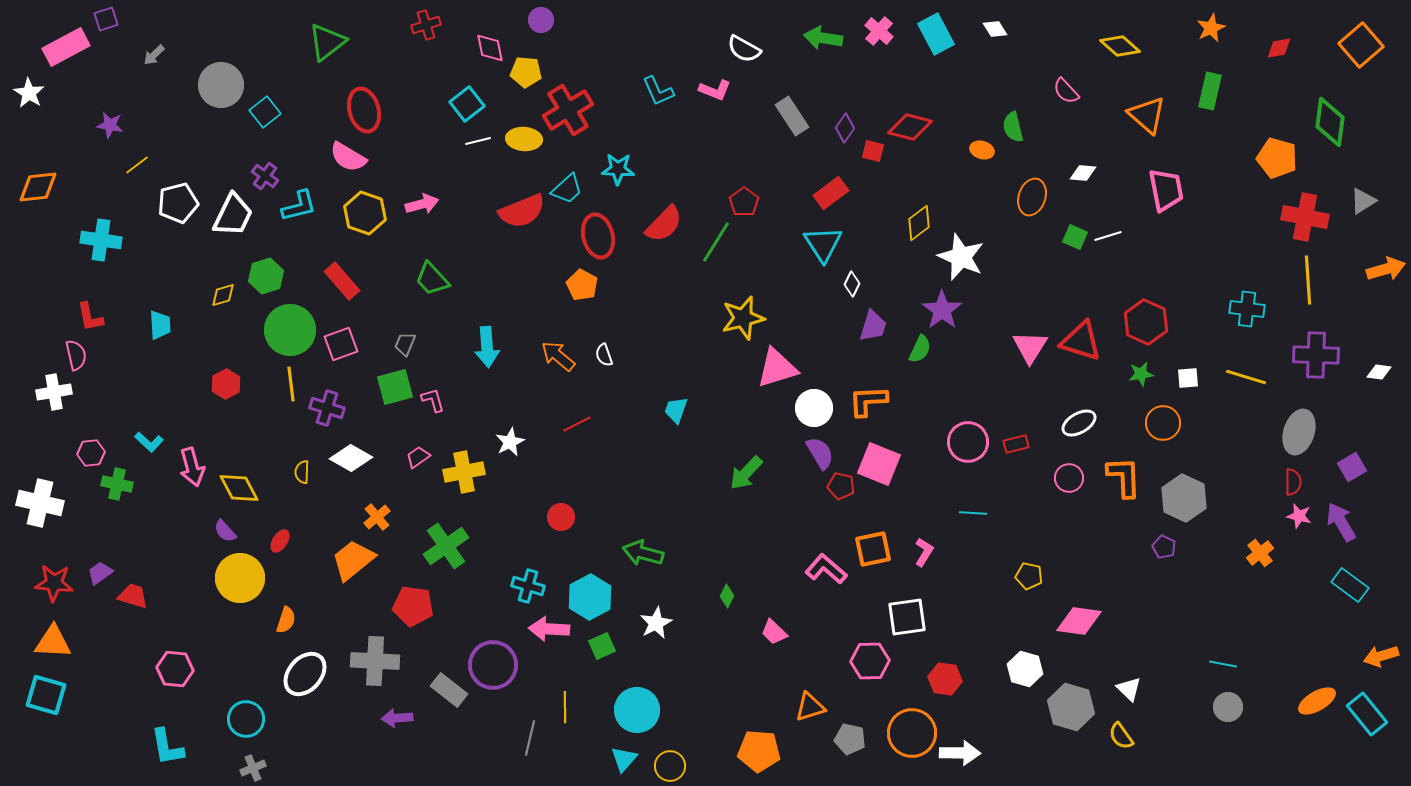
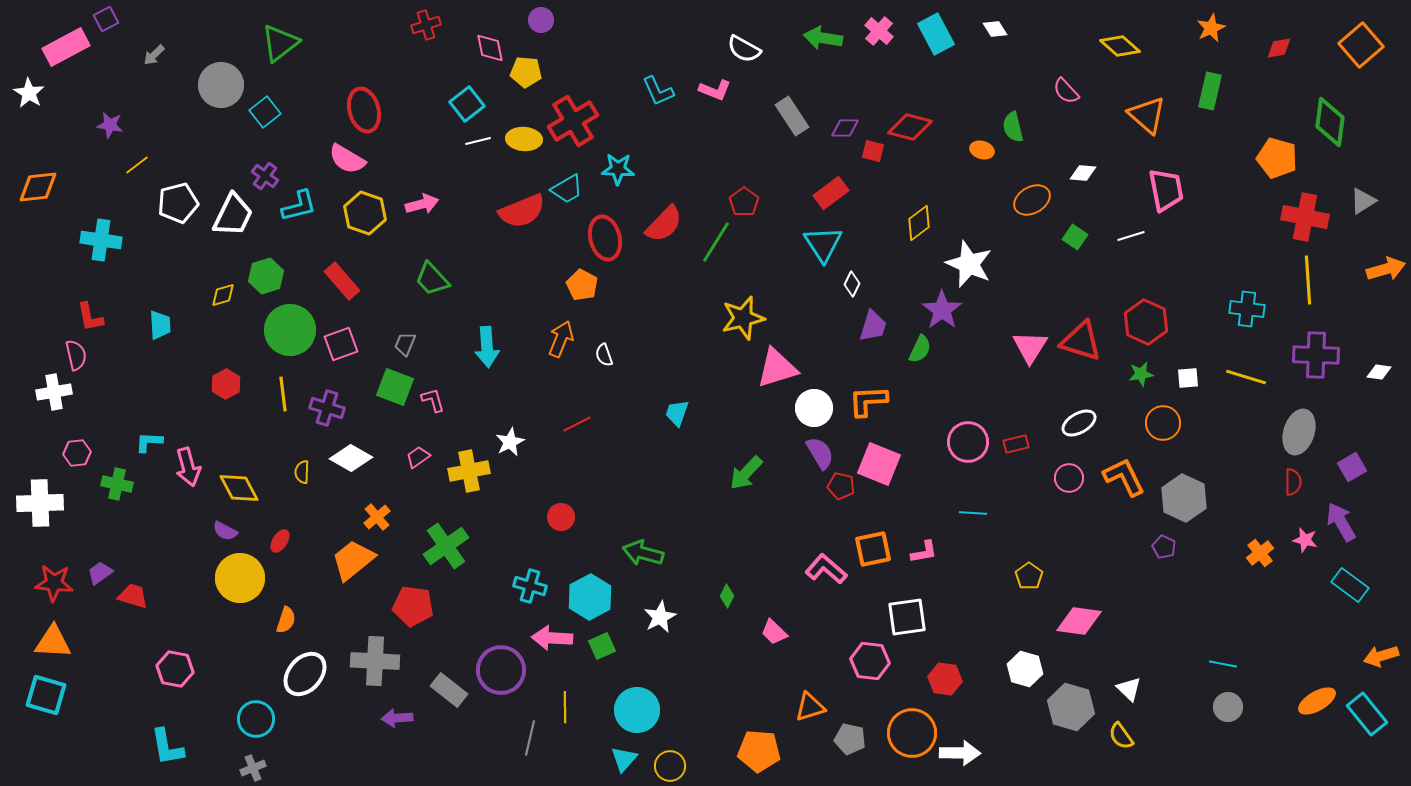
purple square at (106, 19): rotated 10 degrees counterclockwise
green triangle at (327, 42): moved 47 px left, 1 px down
red cross at (568, 110): moved 5 px right, 11 px down
purple diamond at (845, 128): rotated 56 degrees clockwise
pink semicircle at (348, 157): moved 1 px left, 2 px down
cyan trapezoid at (567, 189): rotated 12 degrees clockwise
orange ellipse at (1032, 197): moved 3 px down; rotated 42 degrees clockwise
red ellipse at (598, 236): moved 7 px right, 2 px down
white line at (1108, 236): moved 23 px right
green square at (1075, 237): rotated 10 degrees clockwise
white star at (961, 257): moved 8 px right, 7 px down
orange arrow at (558, 356): moved 3 px right, 17 px up; rotated 72 degrees clockwise
yellow line at (291, 384): moved 8 px left, 10 px down
green square at (395, 387): rotated 36 degrees clockwise
cyan trapezoid at (676, 410): moved 1 px right, 3 px down
cyan L-shape at (149, 442): rotated 140 degrees clockwise
pink hexagon at (91, 453): moved 14 px left
pink arrow at (192, 467): moved 4 px left
yellow cross at (464, 472): moved 5 px right, 1 px up
orange L-shape at (1124, 477): rotated 24 degrees counterclockwise
white cross at (40, 503): rotated 15 degrees counterclockwise
pink star at (1299, 516): moved 6 px right, 24 px down
purple semicircle at (225, 531): rotated 20 degrees counterclockwise
pink L-shape at (924, 552): rotated 48 degrees clockwise
yellow pentagon at (1029, 576): rotated 24 degrees clockwise
cyan cross at (528, 586): moved 2 px right
white star at (656, 623): moved 4 px right, 6 px up
pink arrow at (549, 629): moved 3 px right, 9 px down
pink hexagon at (870, 661): rotated 9 degrees clockwise
purple circle at (493, 665): moved 8 px right, 5 px down
pink hexagon at (175, 669): rotated 6 degrees clockwise
cyan circle at (246, 719): moved 10 px right
